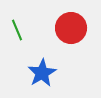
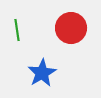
green line: rotated 15 degrees clockwise
